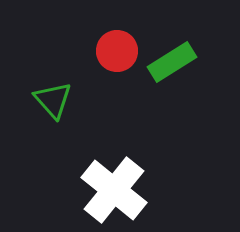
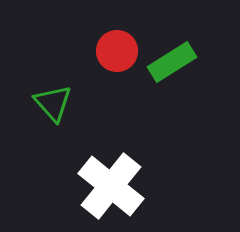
green triangle: moved 3 px down
white cross: moved 3 px left, 4 px up
